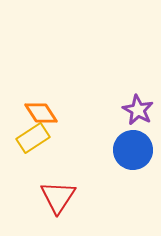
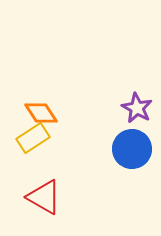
purple star: moved 1 px left, 2 px up
blue circle: moved 1 px left, 1 px up
red triangle: moved 14 px left; rotated 33 degrees counterclockwise
